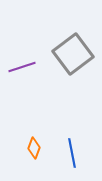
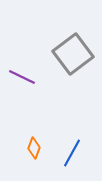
purple line: moved 10 px down; rotated 44 degrees clockwise
blue line: rotated 40 degrees clockwise
